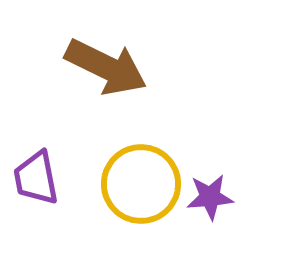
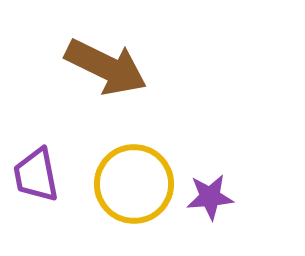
purple trapezoid: moved 3 px up
yellow circle: moved 7 px left
